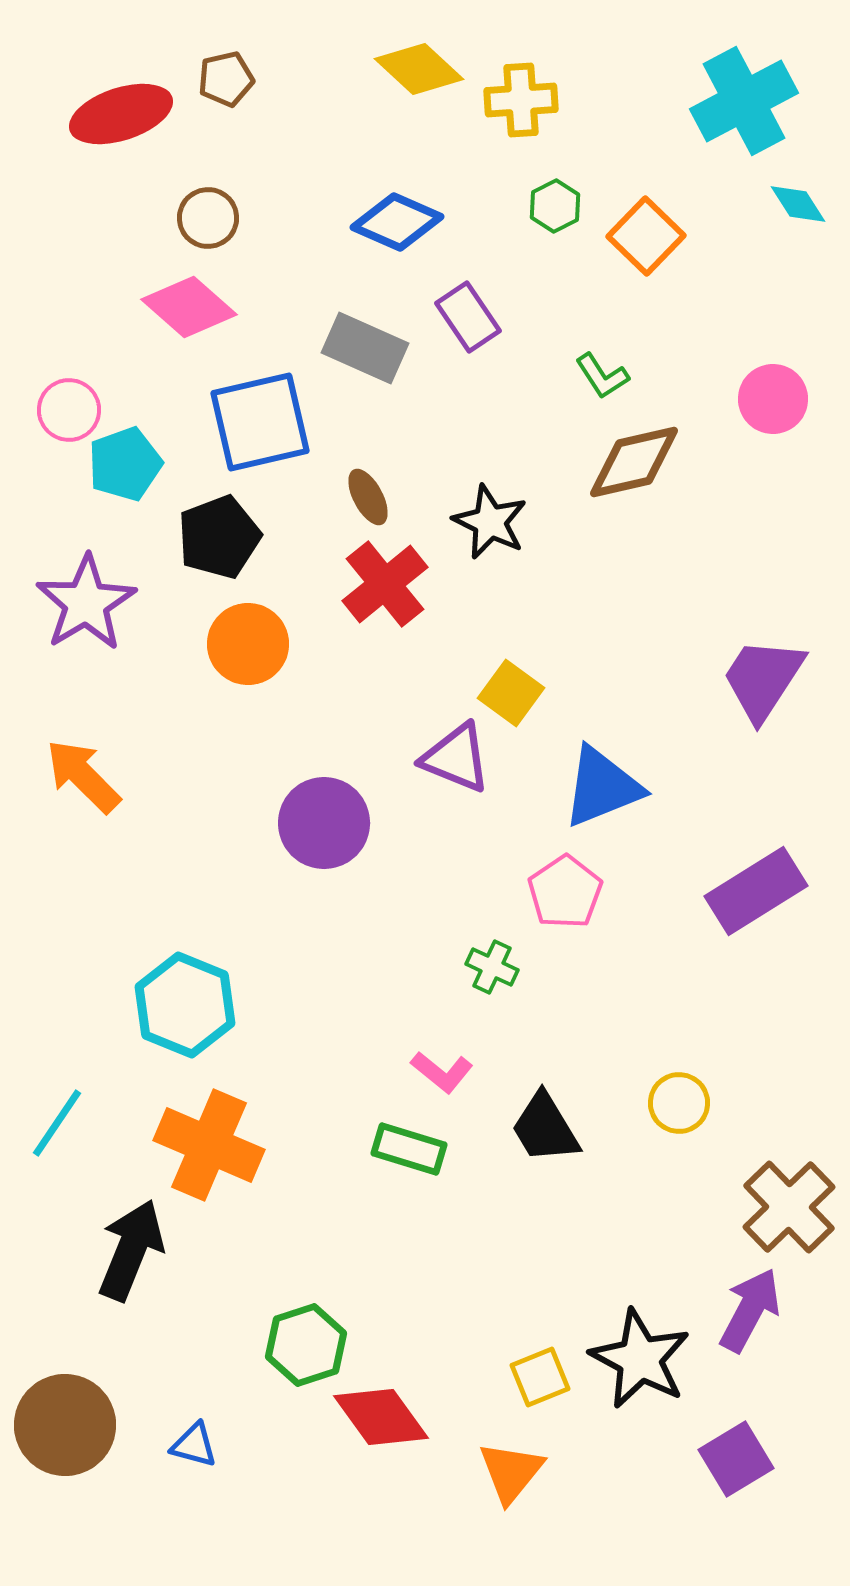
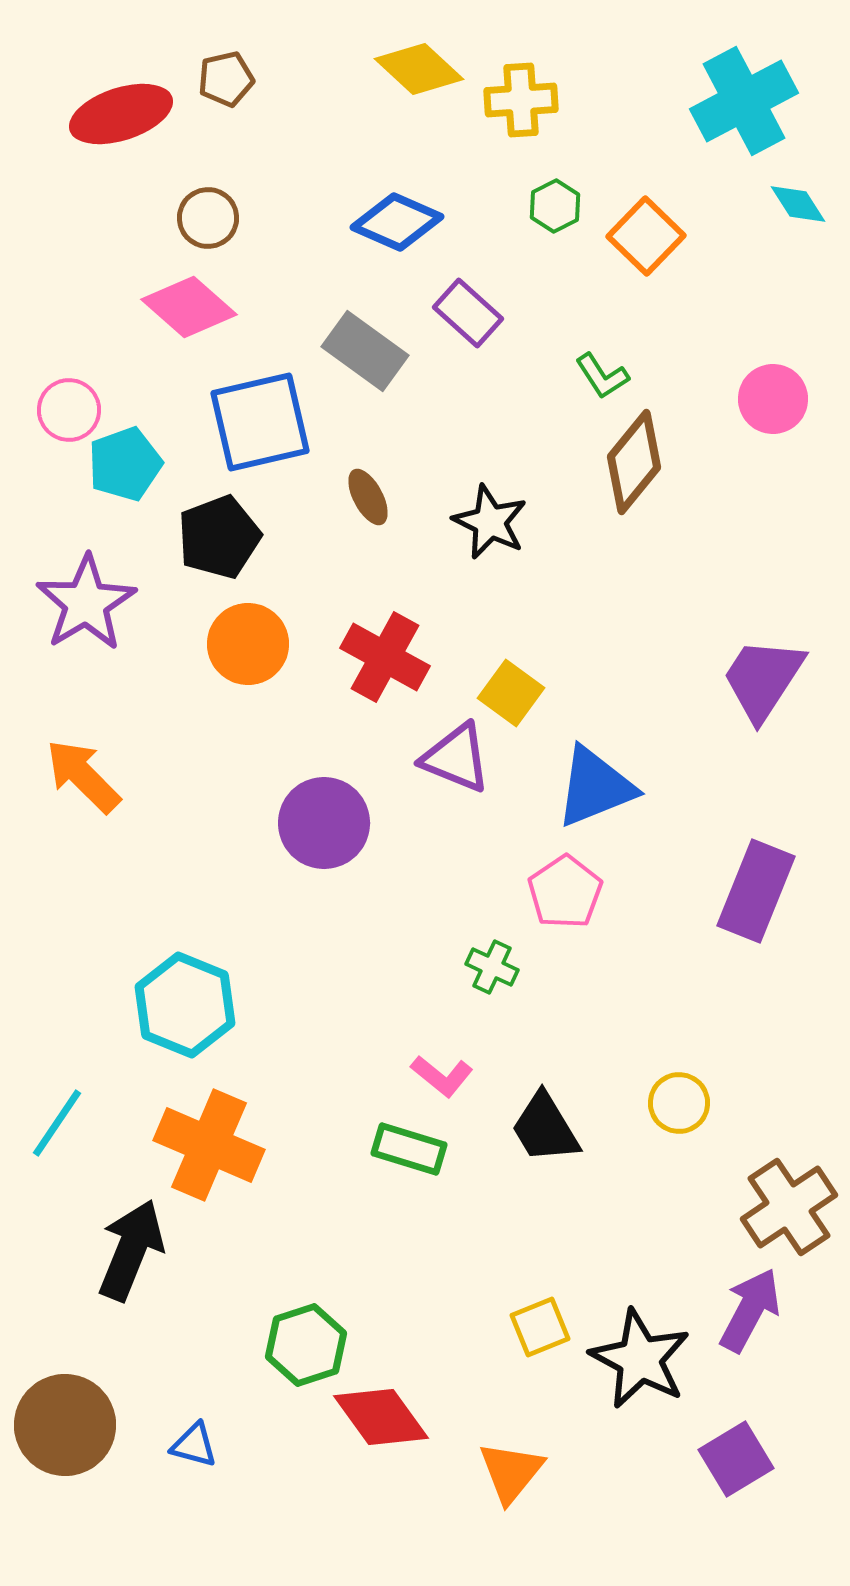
purple rectangle at (468, 317): moved 4 px up; rotated 14 degrees counterclockwise
gray rectangle at (365, 348): moved 3 px down; rotated 12 degrees clockwise
brown diamond at (634, 462): rotated 38 degrees counterclockwise
red cross at (385, 584): moved 73 px down; rotated 22 degrees counterclockwise
blue triangle at (602, 787): moved 7 px left
purple rectangle at (756, 891): rotated 36 degrees counterclockwise
pink L-shape at (442, 1072): moved 4 px down
brown cross at (789, 1207): rotated 10 degrees clockwise
yellow square at (540, 1377): moved 50 px up
